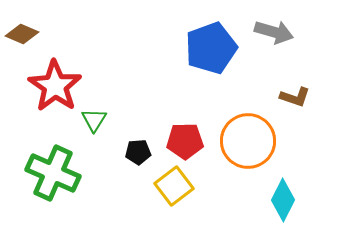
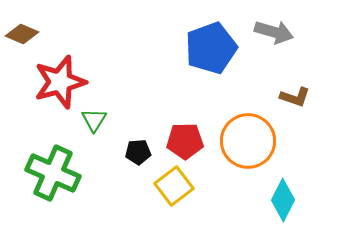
red star: moved 5 px right, 4 px up; rotated 22 degrees clockwise
